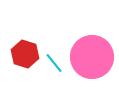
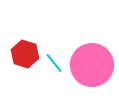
pink circle: moved 8 px down
